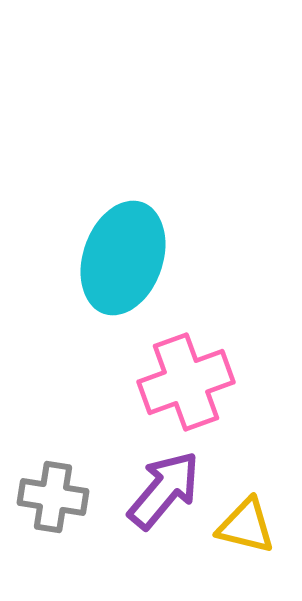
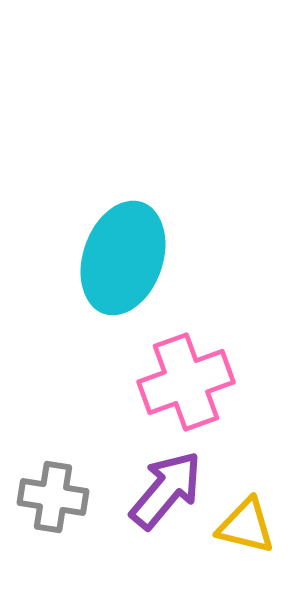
purple arrow: moved 2 px right
